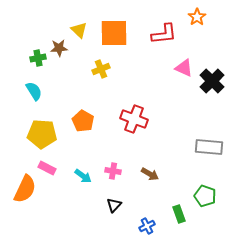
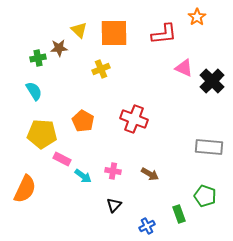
pink rectangle: moved 15 px right, 9 px up
